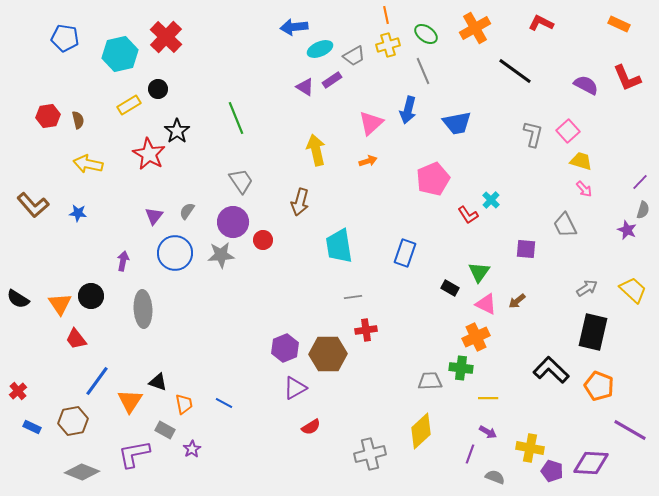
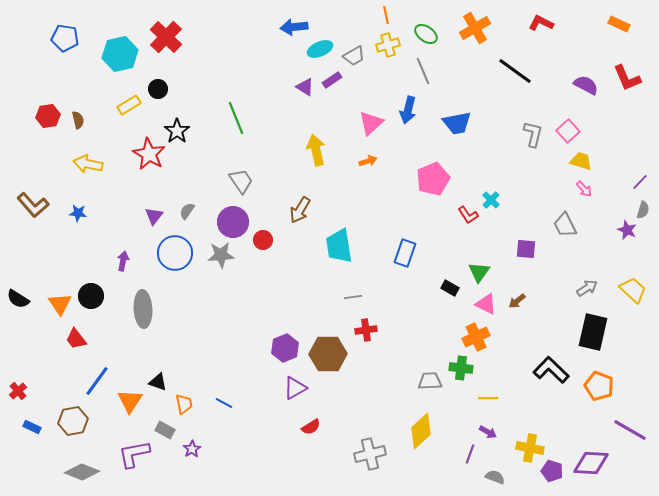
brown arrow at (300, 202): moved 8 px down; rotated 16 degrees clockwise
